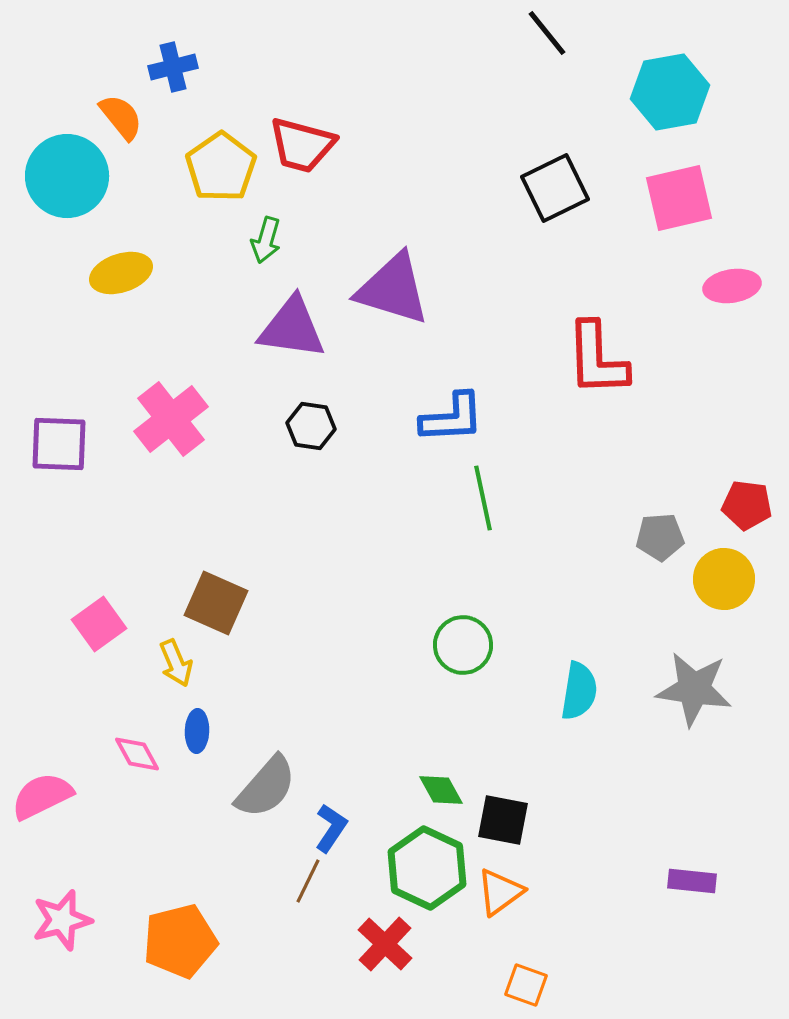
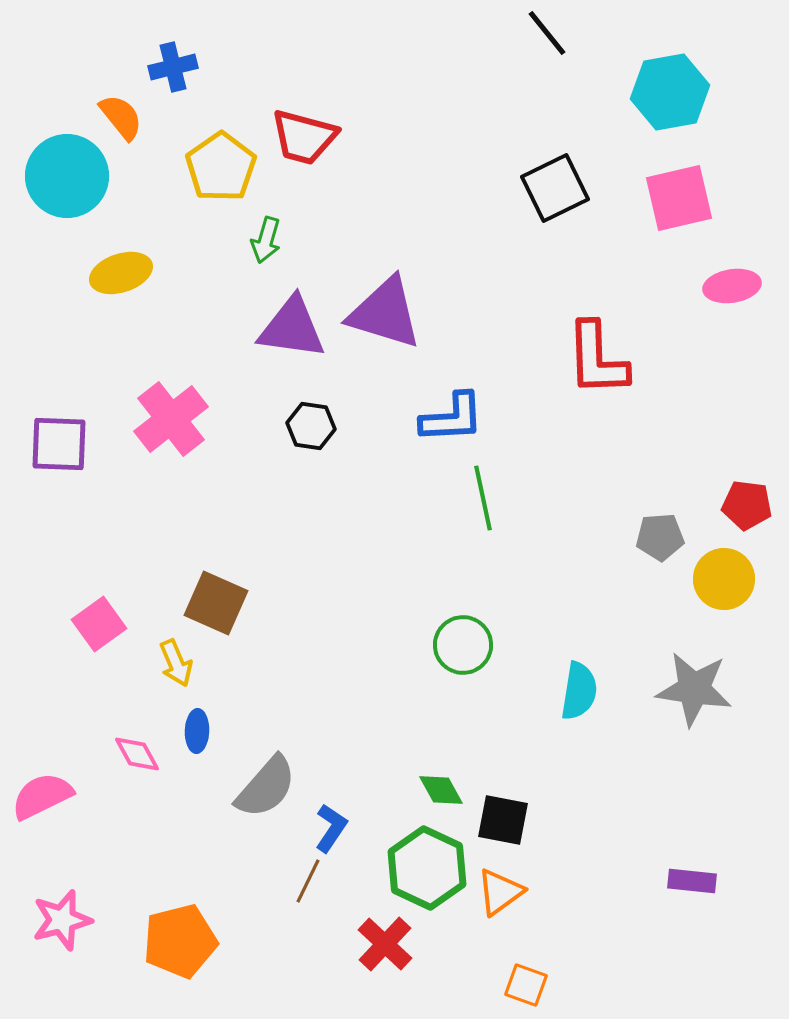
red trapezoid at (302, 145): moved 2 px right, 8 px up
purple triangle at (393, 289): moved 8 px left, 24 px down
